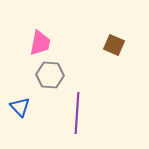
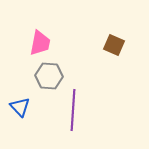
gray hexagon: moved 1 px left, 1 px down
purple line: moved 4 px left, 3 px up
